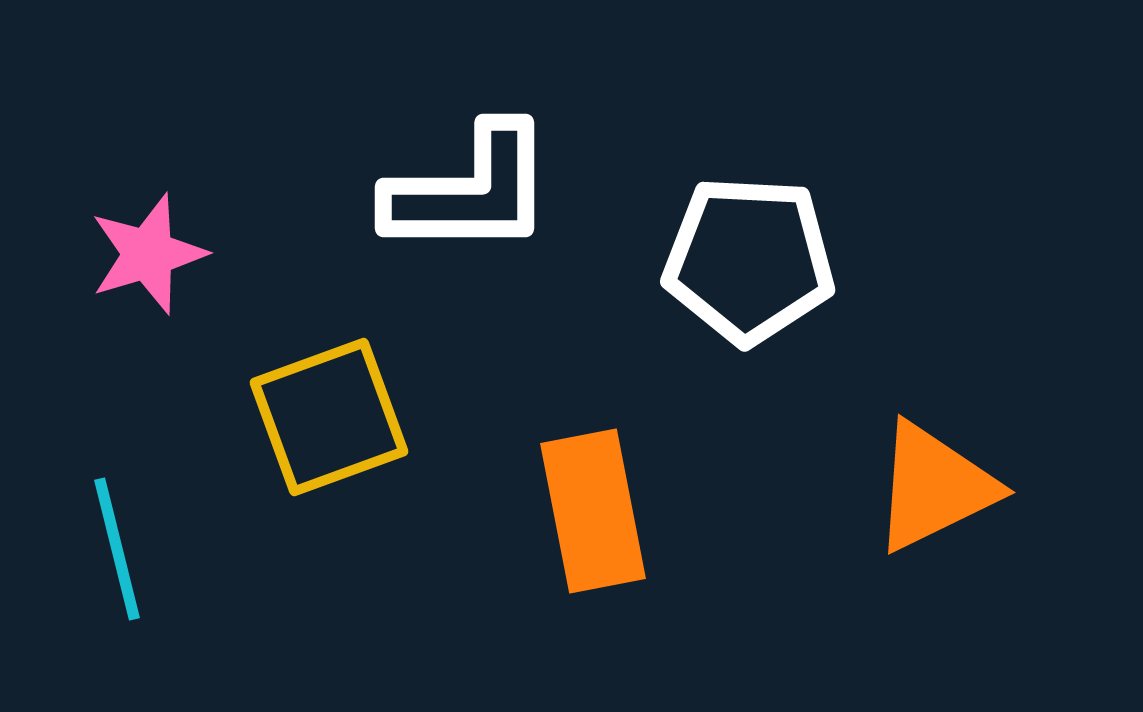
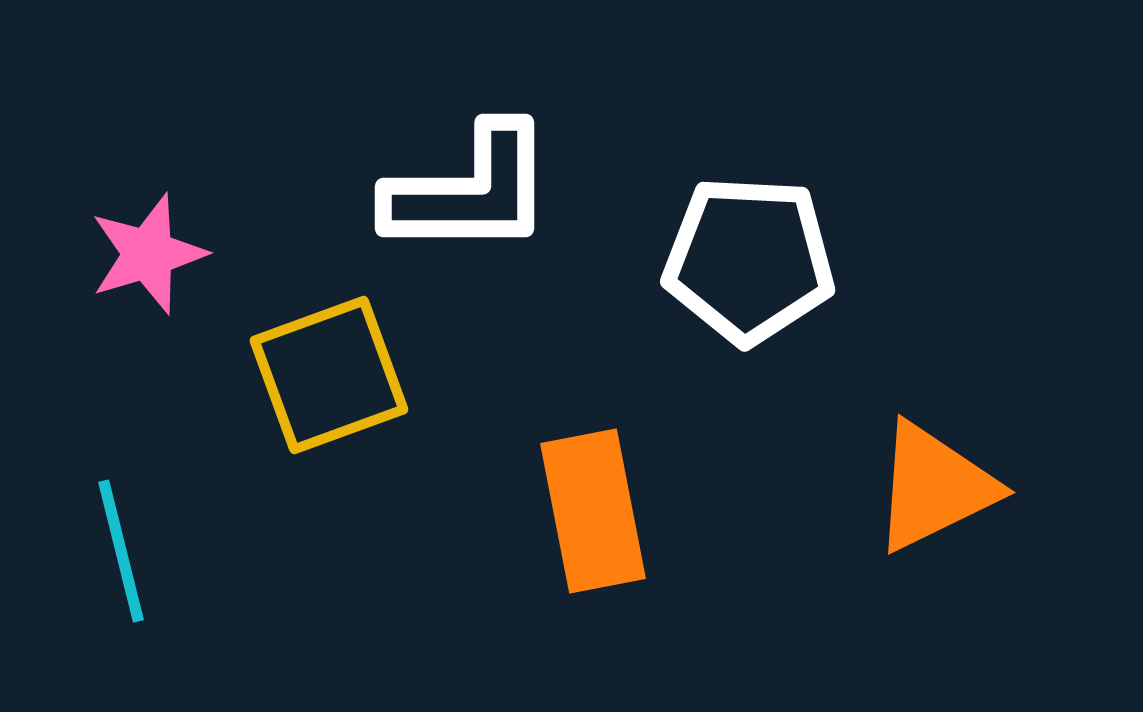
yellow square: moved 42 px up
cyan line: moved 4 px right, 2 px down
